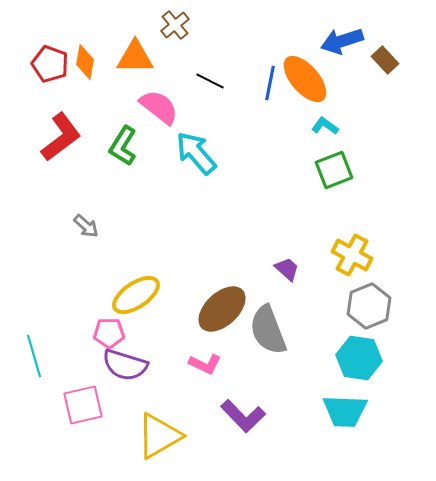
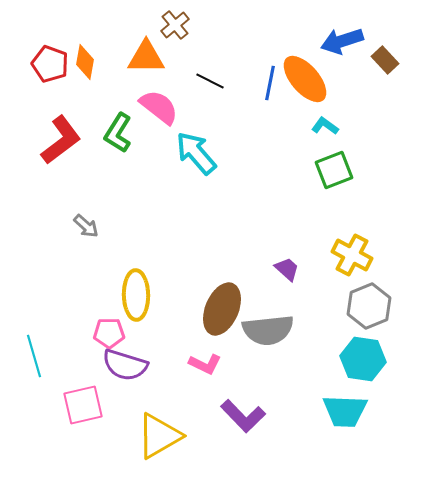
orange triangle: moved 11 px right
red L-shape: moved 3 px down
green L-shape: moved 5 px left, 13 px up
yellow ellipse: rotated 57 degrees counterclockwise
brown ellipse: rotated 24 degrees counterclockwise
gray semicircle: rotated 75 degrees counterclockwise
cyan hexagon: moved 4 px right, 1 px down
